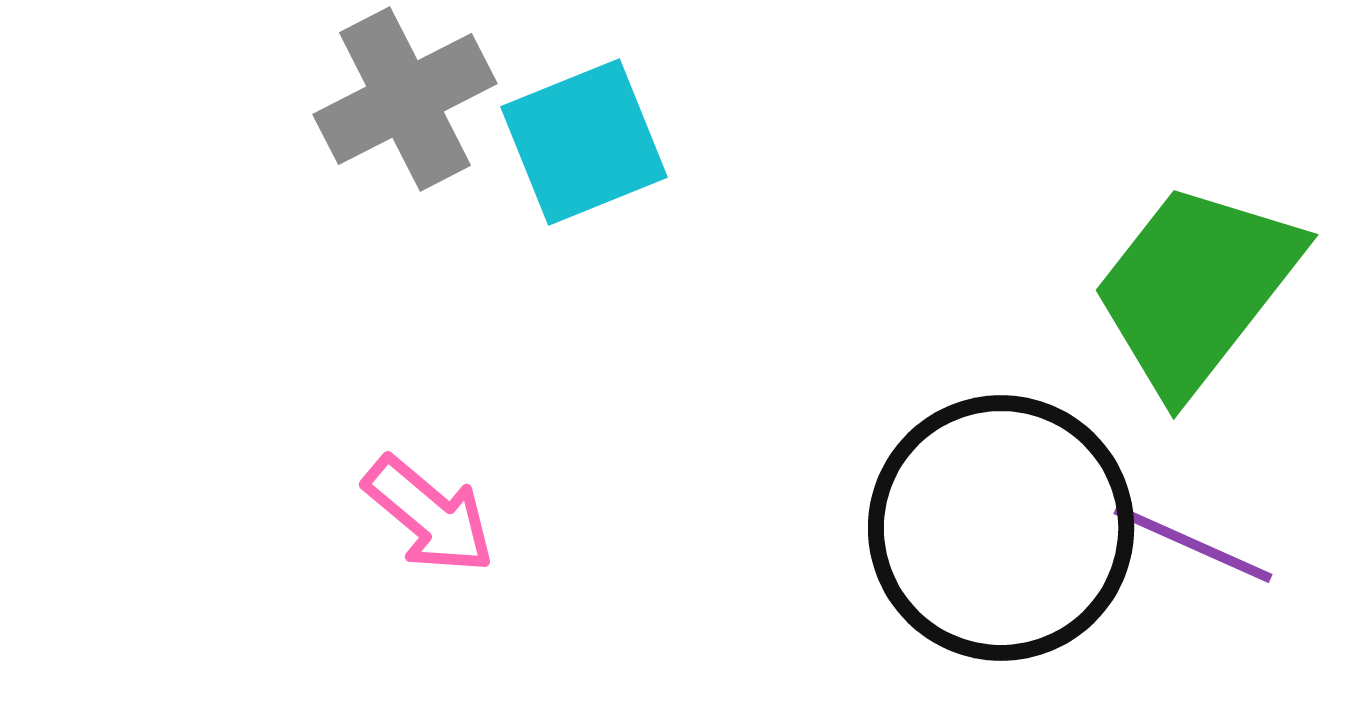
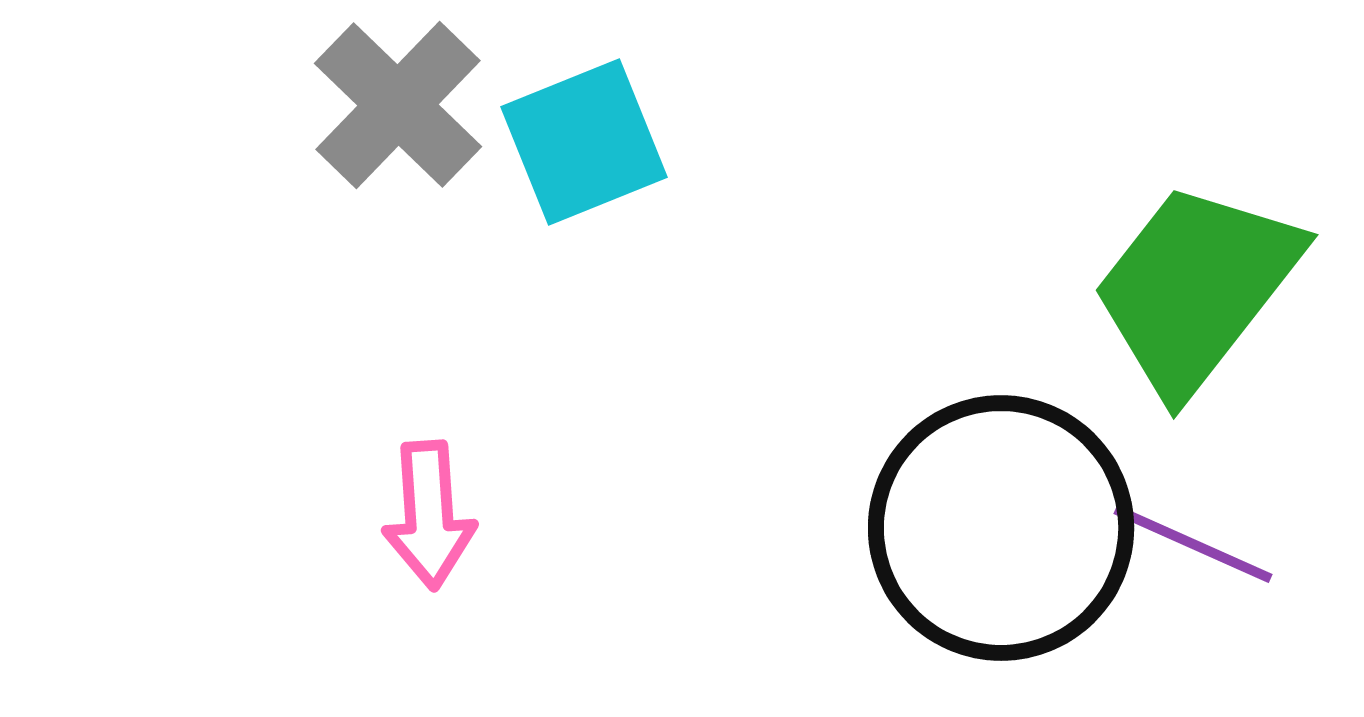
gray cross: moved 7 px left, 6 px down; rotated 19 degrees counterclockwise
pink arrow: rotated 46 degrees clockwise
